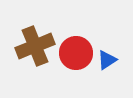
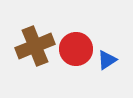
red circle: moved 4 px up
